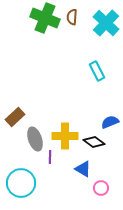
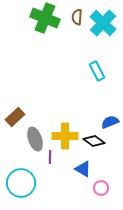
brown semicircle: moved 5 px right
cyan cross: moved 3 px left
black diamond: moved 1 px up
